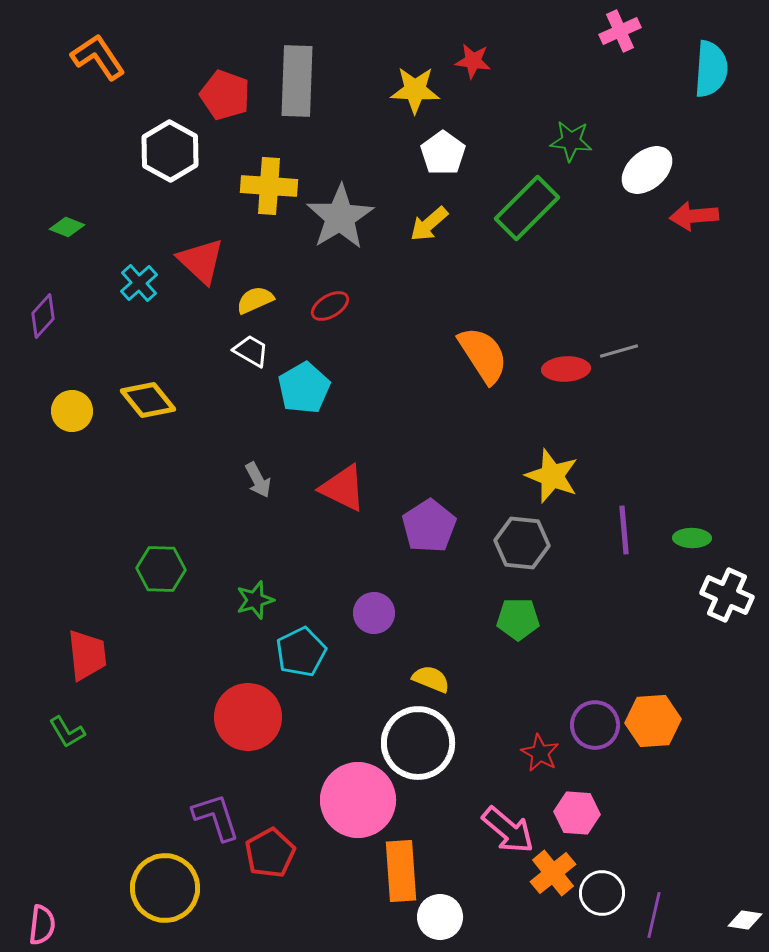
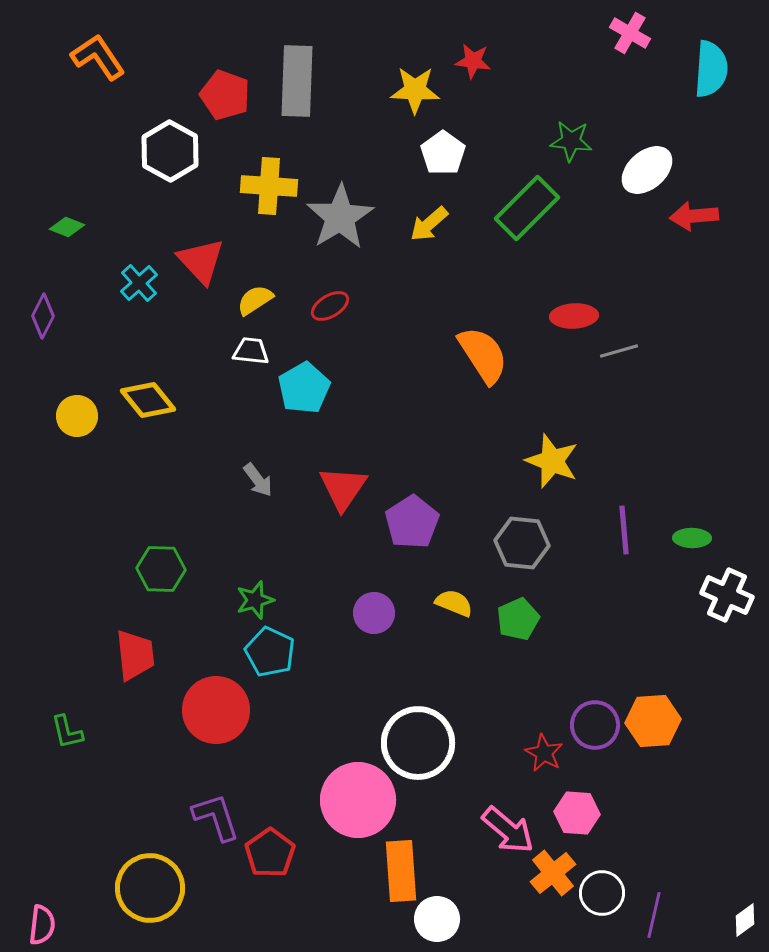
pink cross at (620, 31): moved 10 px right, 2 px down; rotated 36 degrees counterclockwise
red triangle at (201, 261): rotated 4 degrees clockwise
yellow semicircle at (255, 300): rotated 9 degrees counterclockwise
purple diamond at (43, 316): rotated 15 degrees counterclockwise
white trapezoid at (251, 351): rotated 24 degrees counterclockwise
red ellipse at (566, 369): moved 8 px right, 53 px up
yellow circle at (72, 411): moved 5 px right, 5 px down
yellow star at (552, 476): moved 15 px up
gray arrow at (258, 480): rotated 9 degrees counterclockwise
red triangle at (343, 488): rotated 38 degrees clockwise
purple pentagon at (429, 526): moved 17 px left, 4 px up
green pentagon at (518, 619): rotated 24 degrees counterclockwise
cyan pentagon at (301, 652): moved 31 px left; rotated 21 degrees counterclockwise
red trapezoid at (87, 655): moved 48 px right
yellow semicircle at (431, 679): moved 23 px right, 76 px up
red circle at (248, 717): moved 32 px left, 7 px up
green L-shape at (67, 732): rotated 18 degrees clockwise
red star at (540, 753): moved 4 px right
red pentagon at (270, 853): rotated 6 degrees counterclockwise
yellow circle at (165, 888): moved 15 px left
white circle at (440, 917): moved 3 px left, 2 px down
white diamond at (745, 920): rotated 44 degrees counterclockwise
